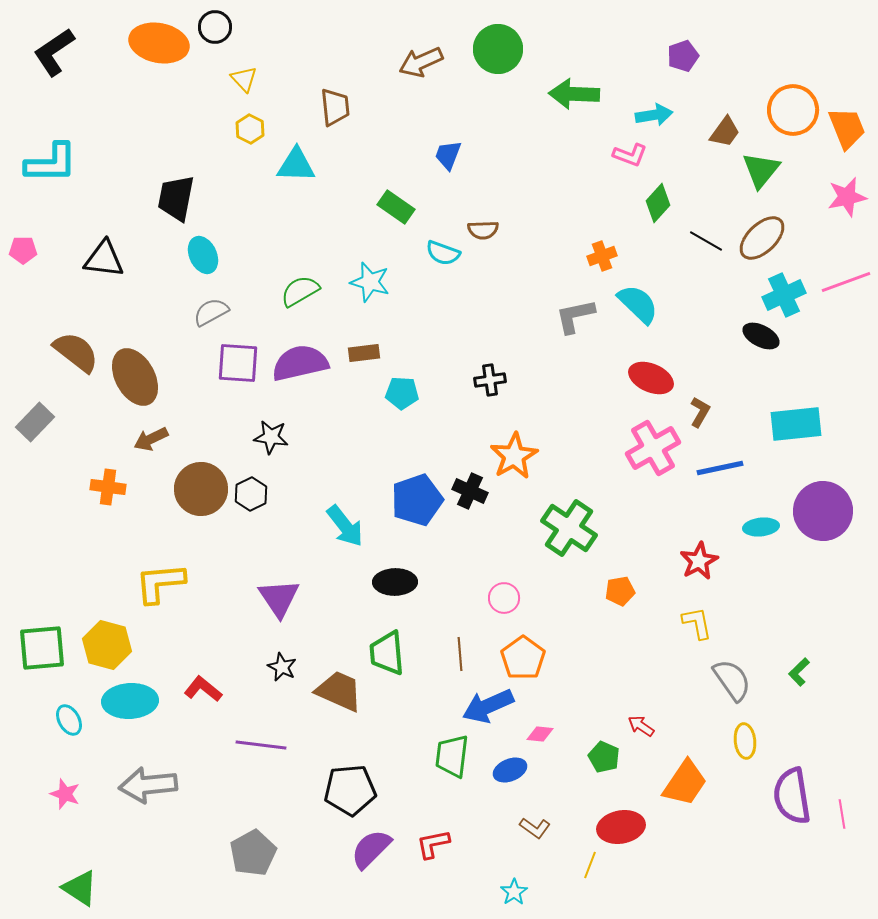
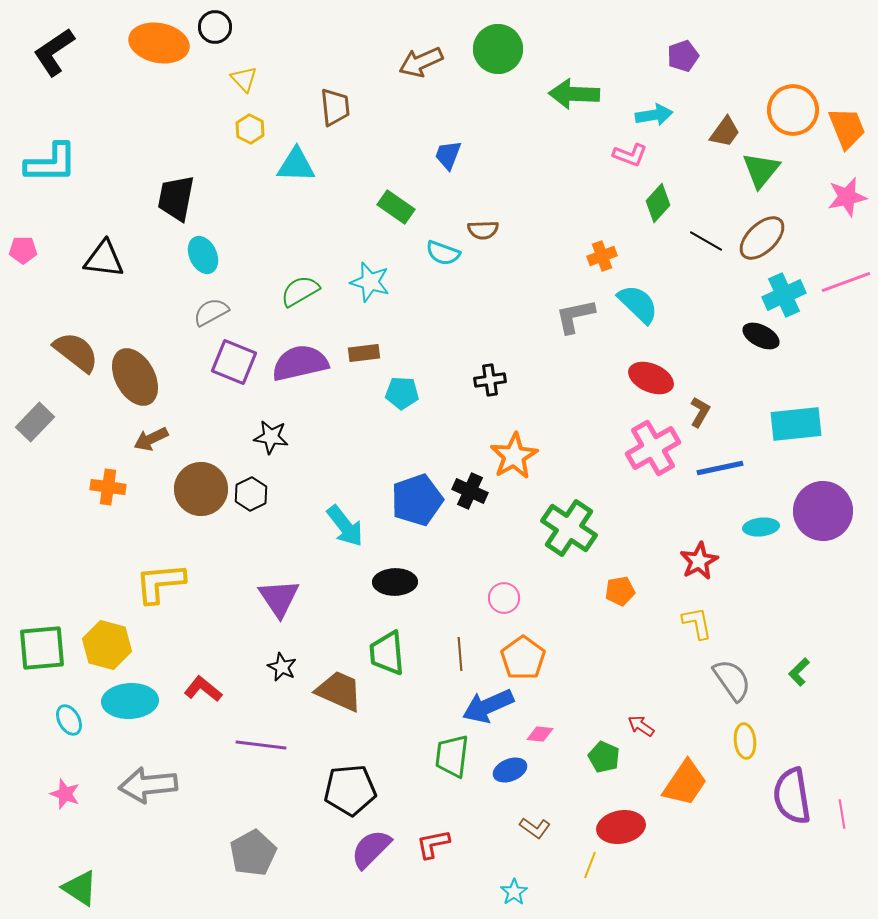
purple square at (238, 363): moved 4 px left, 1 px up; rotated 18 degrees clockwise
